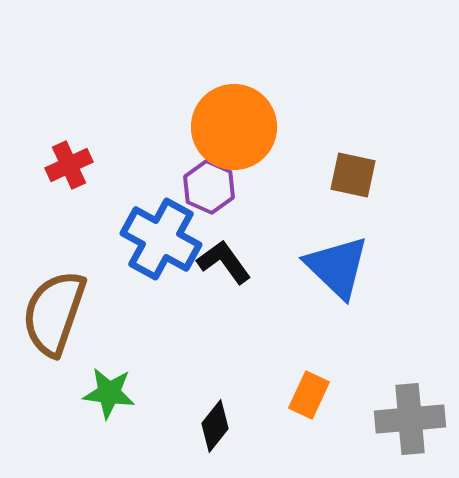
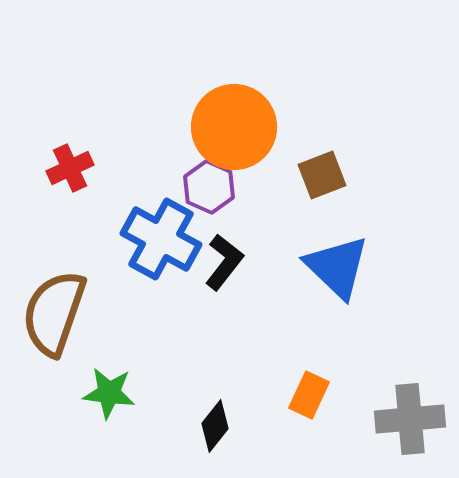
red cross: moved 1 px right, 3 px down
brown square: moved 31 px left; rotated 33 degrees counterclockwise
black L-shape: rotated 74 degrees clockwise
